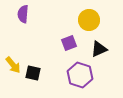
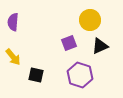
purple semicircle: moved 10 px left, 8 px down
yellow circle: moved 1 px right
black triangle: moved 1 px right, 3 px up
yellow arrow: moved 8 px up
black square: moved 3 px right, 2 px down
